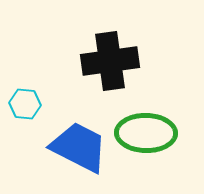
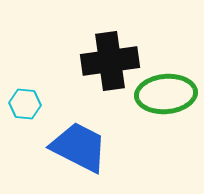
green ellipse: moved 20 px right, 39 px up; rotated 6 degrees counterclockwise
